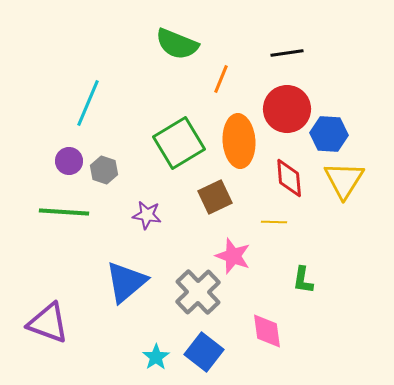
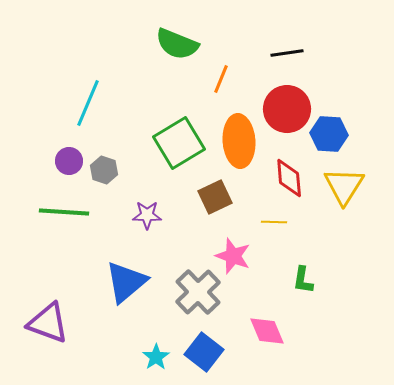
yellow triangle: moved 6 px down
purple star: rotated 8 degrees counterclockwise
pink diamond: rotated 15 degrees counterclockwise
